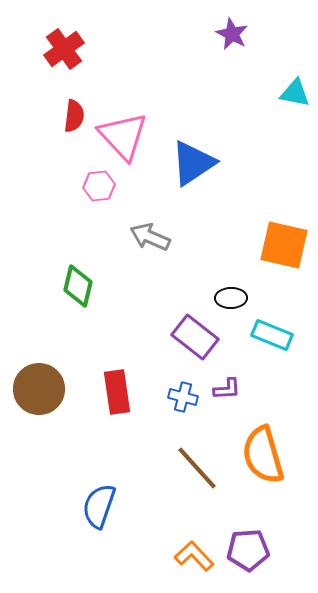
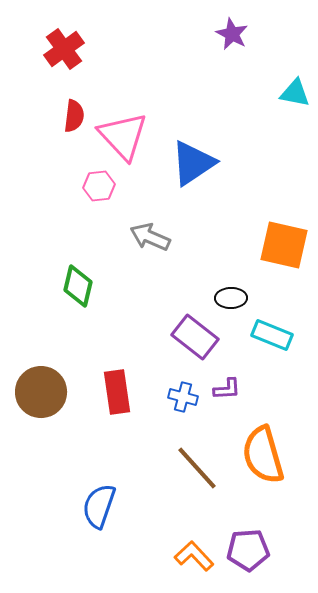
brown circle: moved 2 px right, 3 px down
